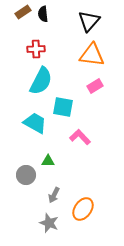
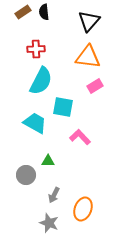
black semicircle: moved 1 px right, 2 px up
orange triangle: moved 4 px left, 2 px down
orange ellipse: rotated 15 degrees counterclockwise
